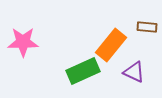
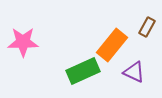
brown rectangle: rotated 66 degrees counterclockwise
orange rectangle: moved 1 px right
